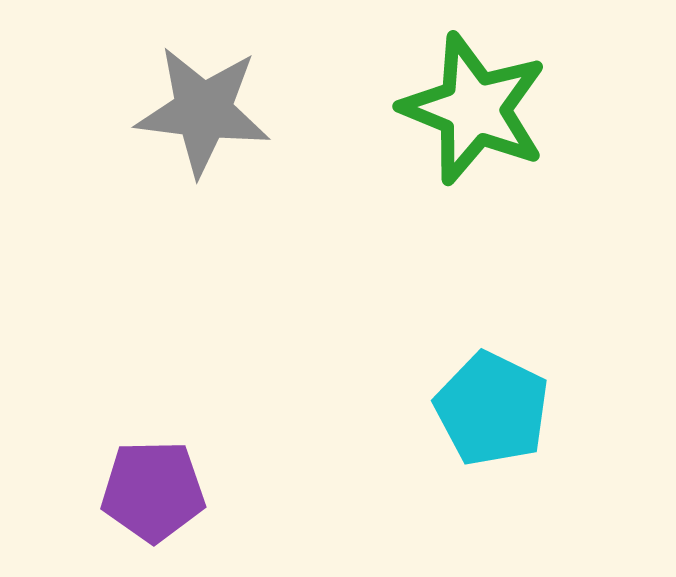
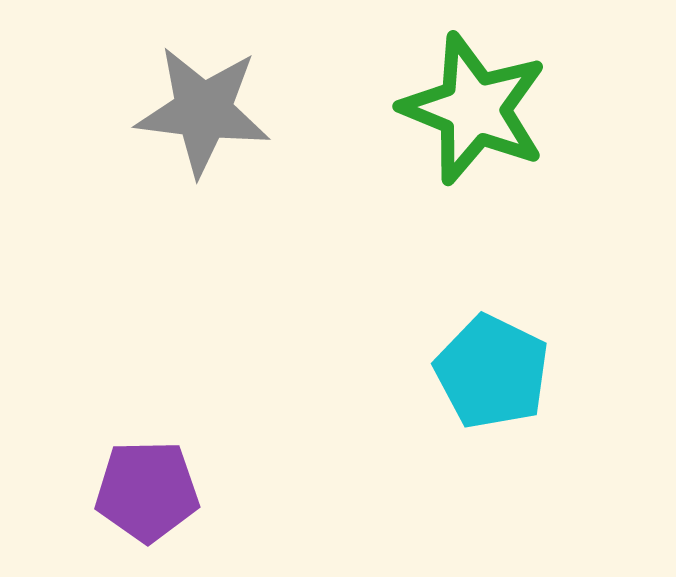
cyan pentagon: moved 37 px up
purple pentagon: moved 6 px left
